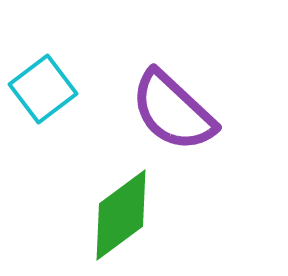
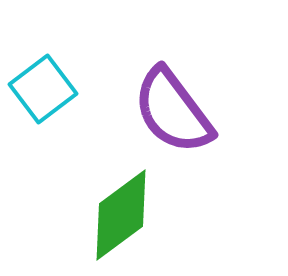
purple semicircle: rotated 10 degrees clockwise
